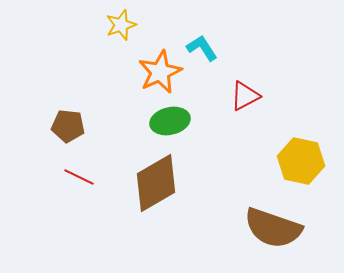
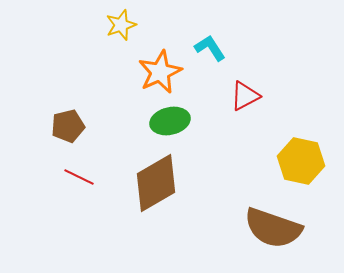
cyan L-shape: moved 8 px right
brown pentagon: rotated 20 degrees counterclockwise
